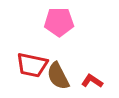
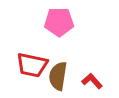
brown semicircle: rotated 36 degrees clockwise
red L-shape: rotated 15 degrees clockwise
